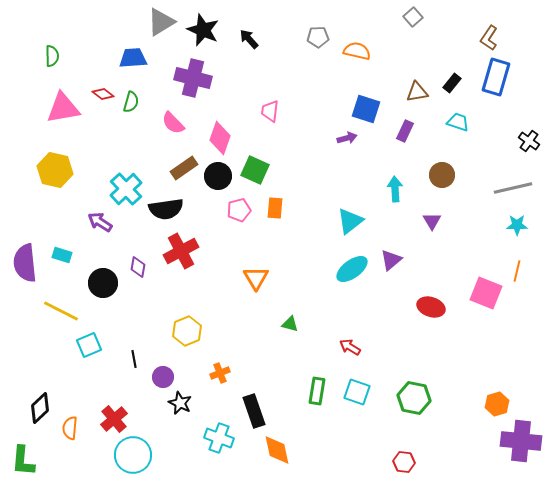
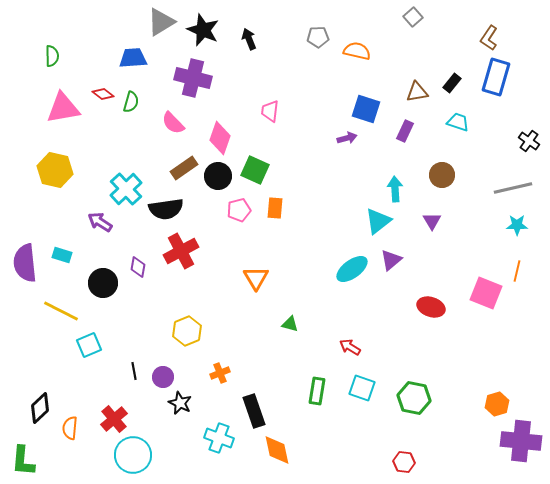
black arrow at (249, 39): rotated 20 degrees clockwise
cyan triangle at (350, 221): moved 28 px right
black line at (134, 359): moved 12 px down
cyan square at (357, 392): moved 5 px right, 4 px up
